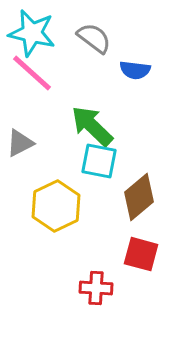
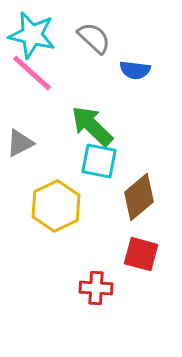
cyan star: moved 2 px down
gray semicircle: rotated 6 degrees clockwise
